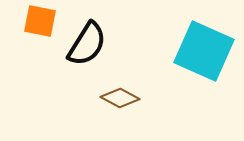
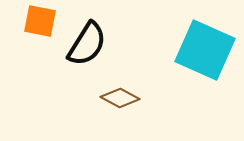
cyan square: moved 1 px right, 1 px up
